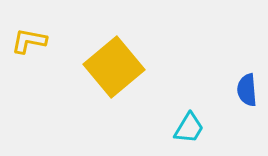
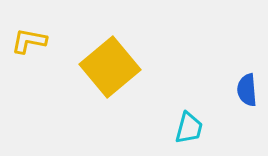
yellow square: moved 4 px left
cyan trapezoid: rotated 16 degrees counterclockwise
